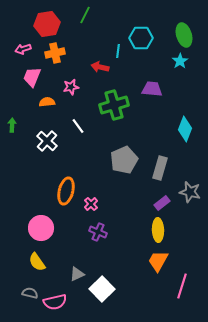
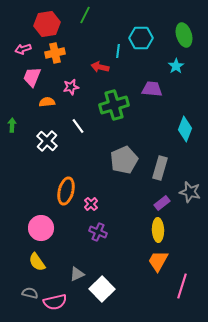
cyan star: moved 4 px left, 5 px down
